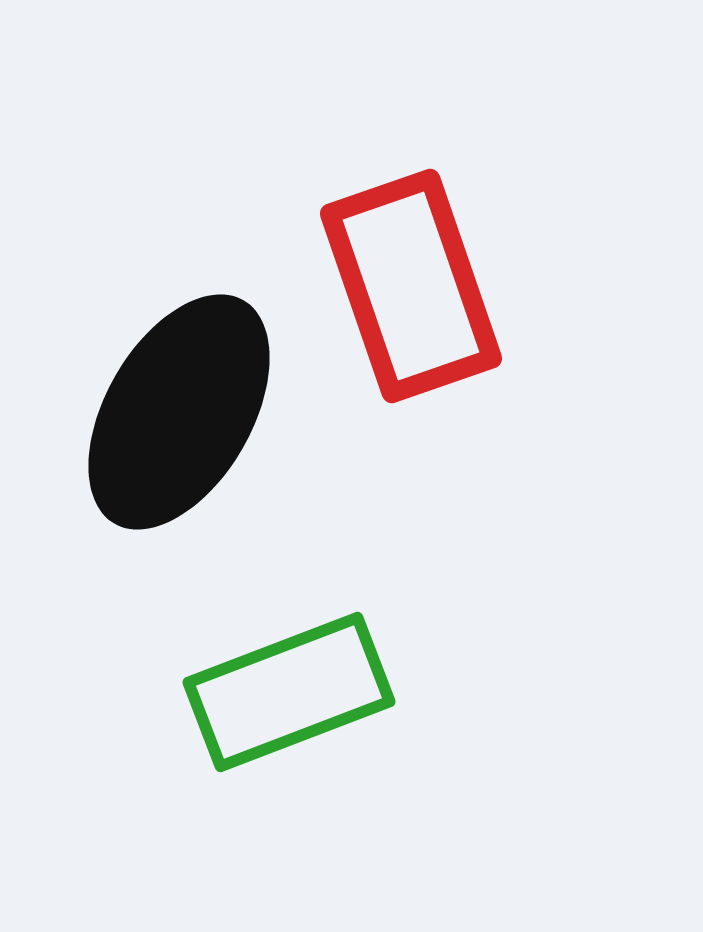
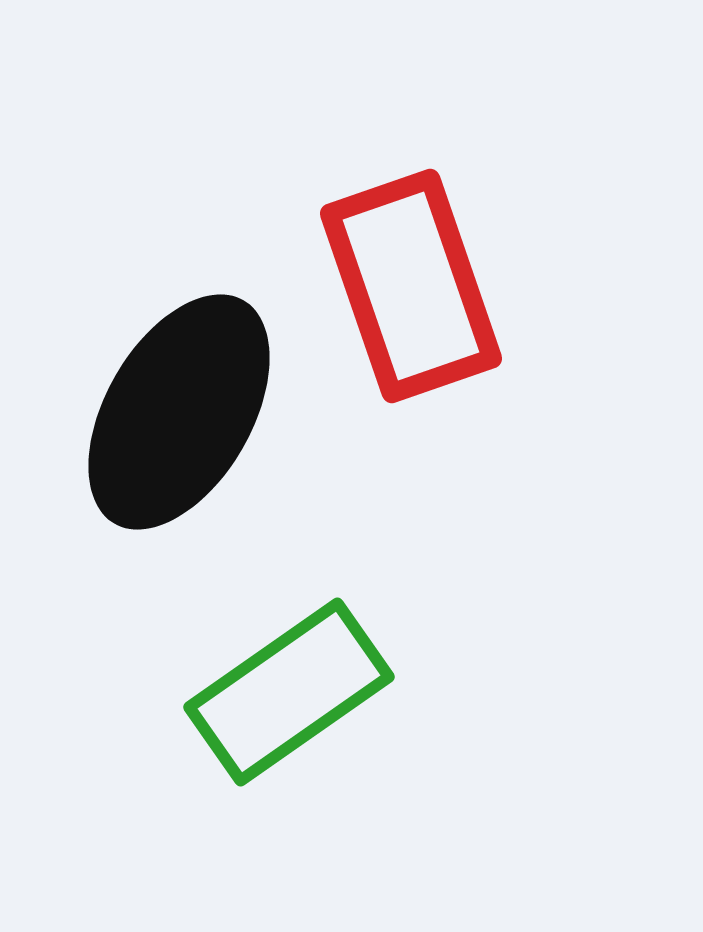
green rectangle: rotated 14 degrees counterclockwise
